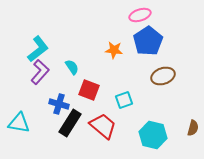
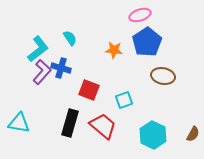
blue pentagon: moved 1 px left, 1 px down
cyan semicircle: moved 2 px left, 29 px up
purple L-shape: moved 2 px right
brown ellipse: rotated 30 degrees clockwise
blue cross: moved 2 px right, 36 px up
black rectangle: rotated 16 degrees counterclockwise
brown semicircle: moved 6 px down; rotated 14 degrees clockwise
cyan hexagon: rotated 12 degrees clockwise
